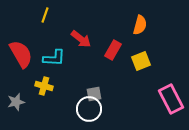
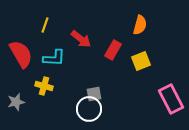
yellow line: moved 10 px down
